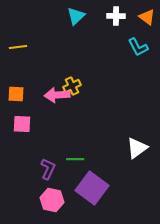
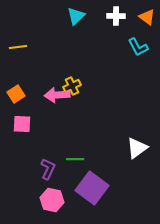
orange square: rotated 36 degrees counterclockwise
